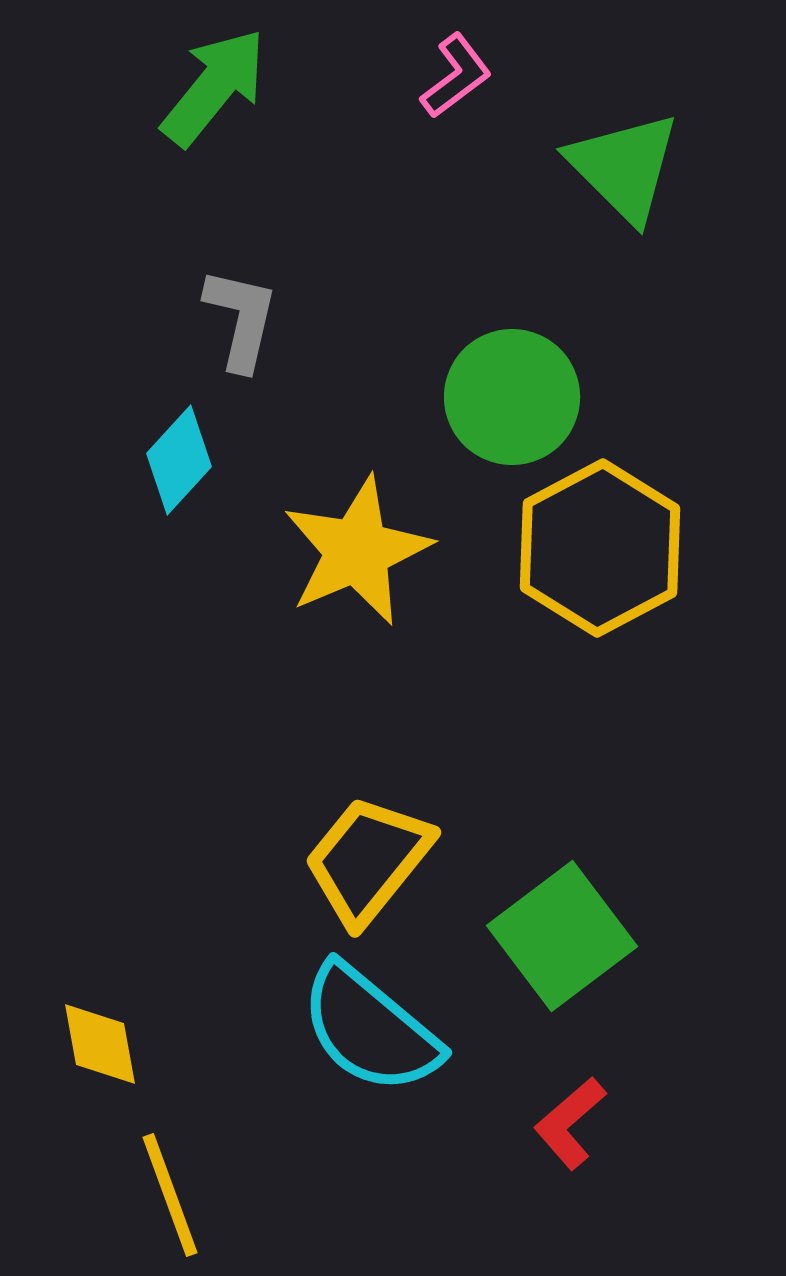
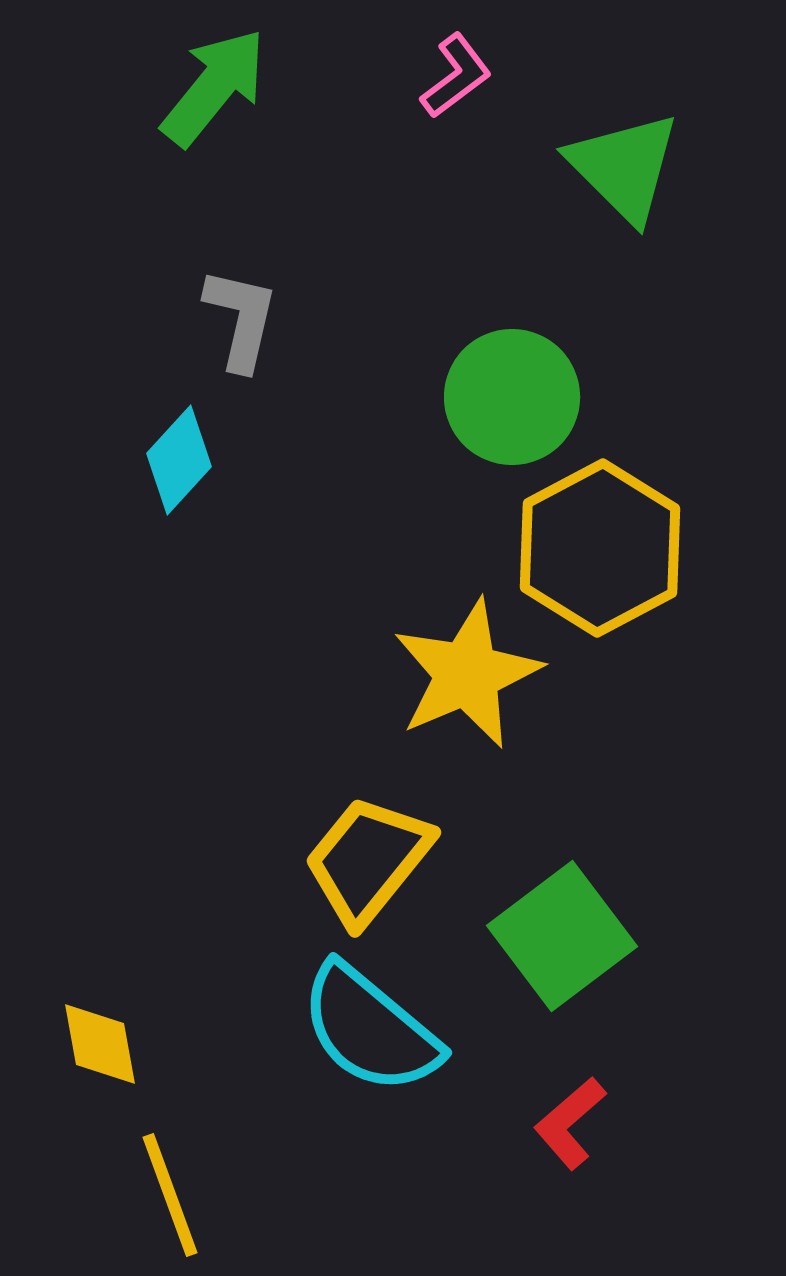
yellow star: moved 110 px right, 123 px down
